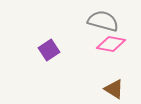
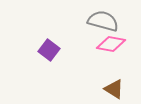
purple square: rotated 20 degrees counterclockwise
